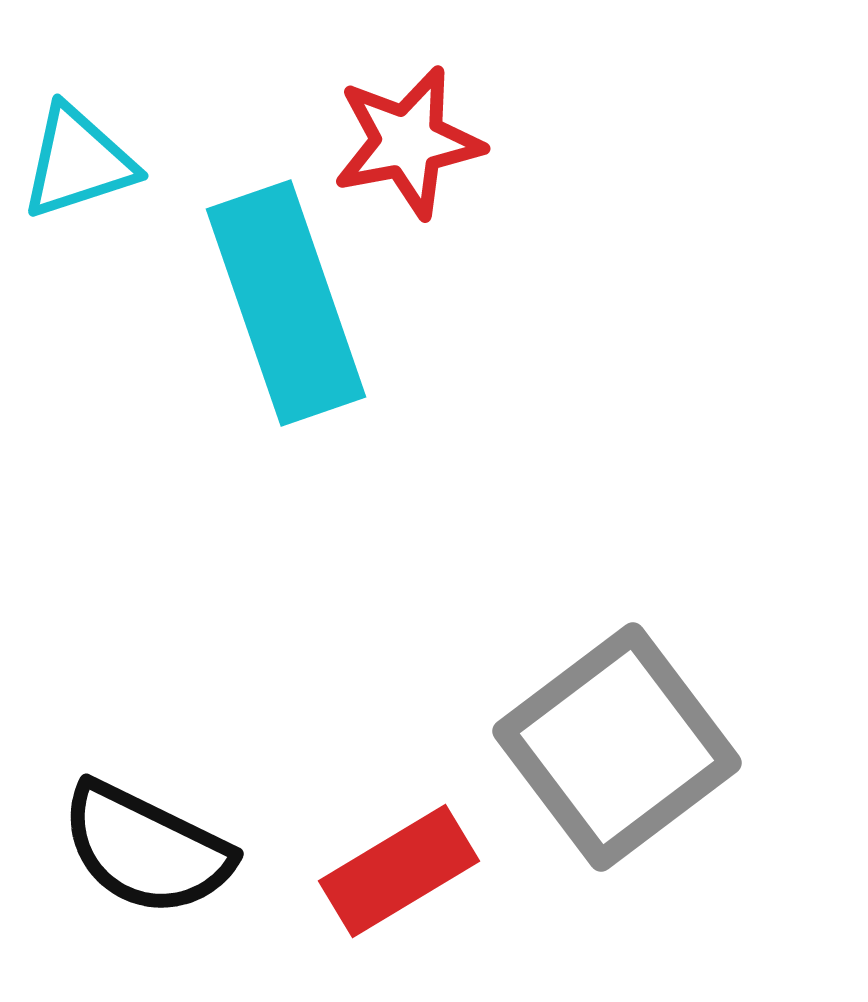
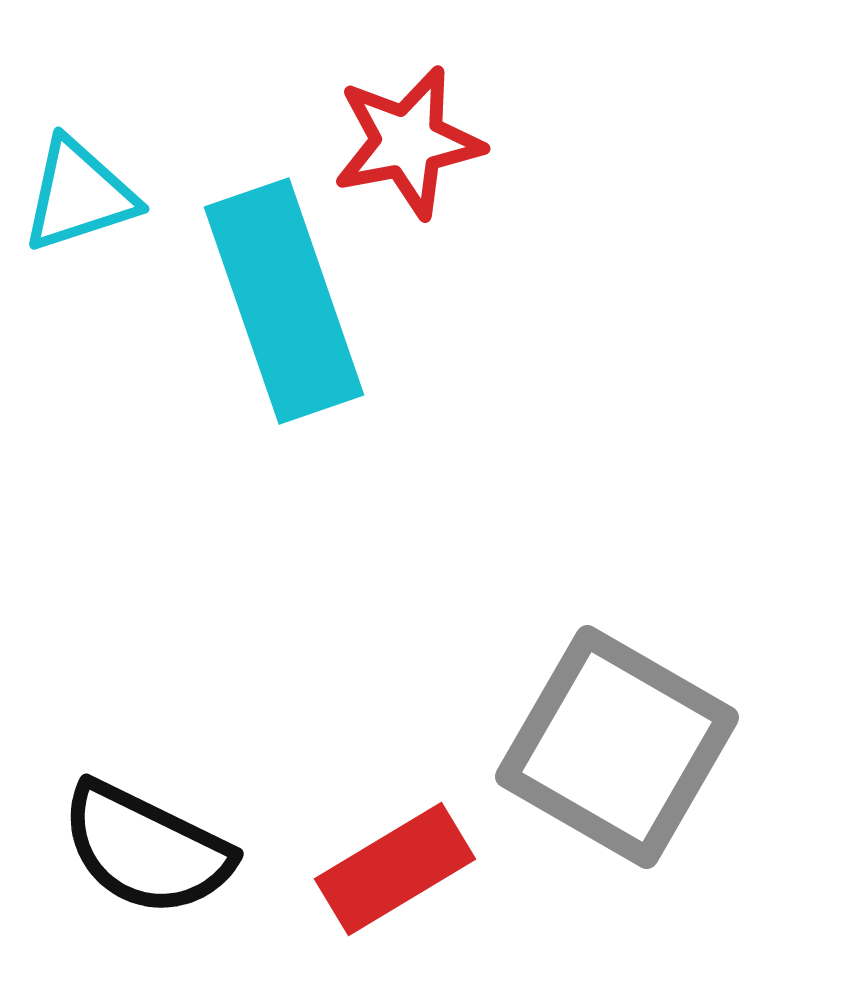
cyan triangle: moved 1 px right, 33 px down
cyan rectangle: moved 2 px left, 2 px up
gray square: rotated 23 degrees counterclockwise
red rectangle: moved 4 px left, 2 px up
